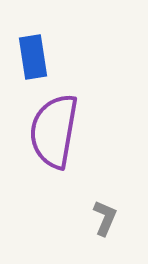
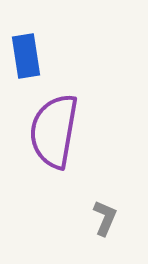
blue rectangle: moved 7 px left, 1 px up
